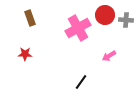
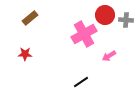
brown rectangle: rotated 70 degrees clockwise
pink cross: moved 6 px right, 6 px down
black line: rotated 21 degrees clockwise
